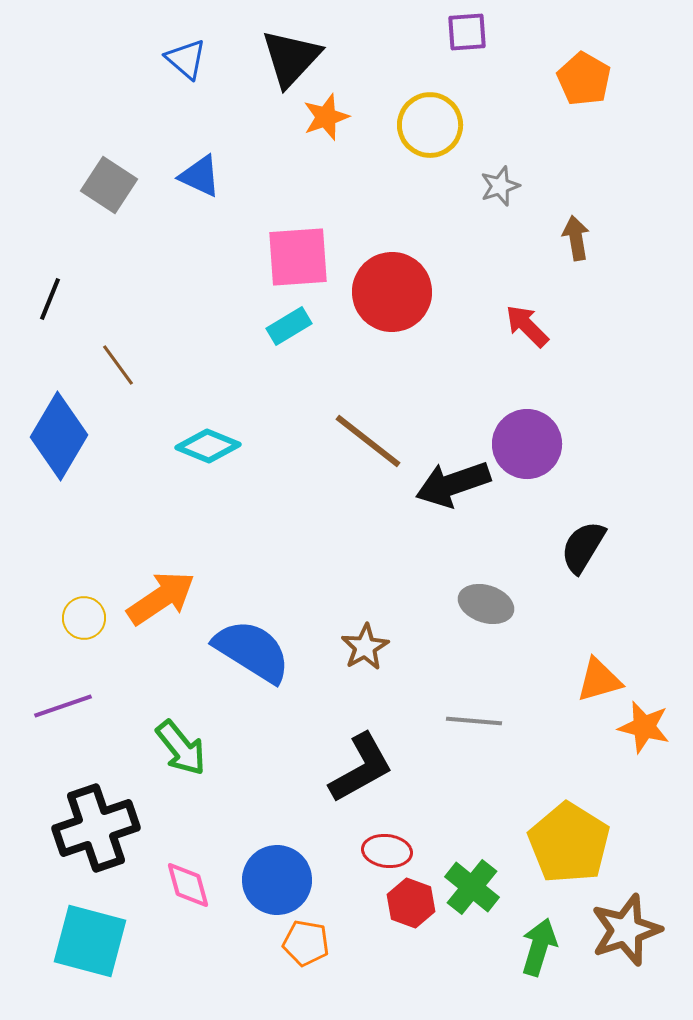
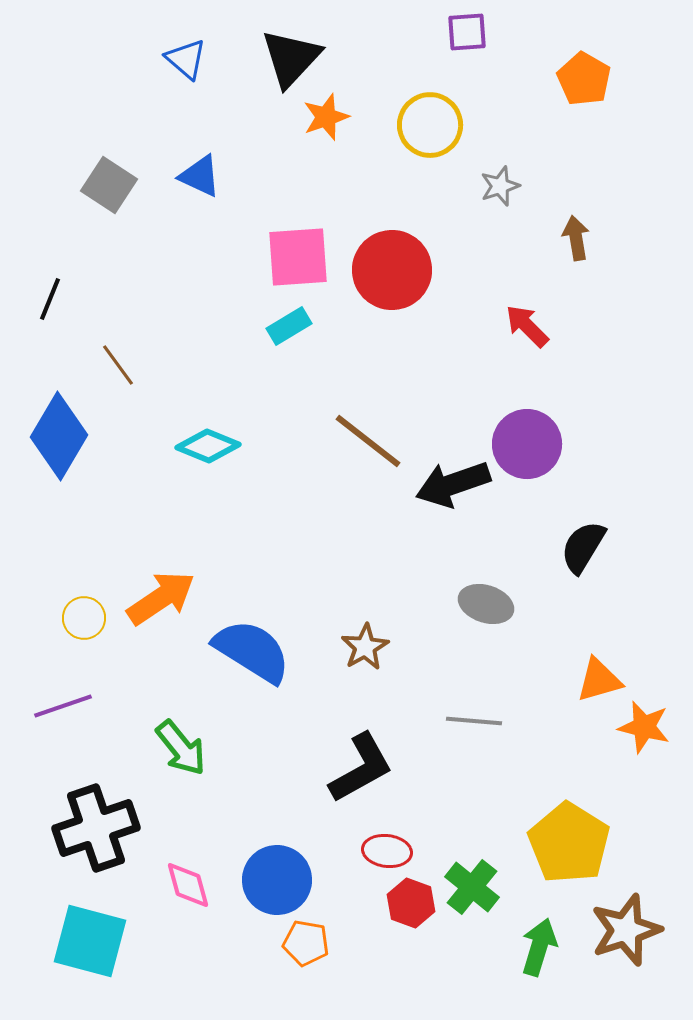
red circle at (392, 292): moved 22 px up
